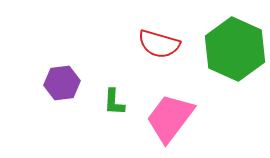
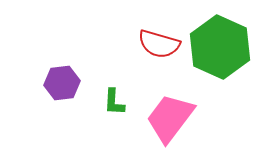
green hexagon: moved 15 px left, 2 px up
